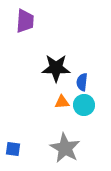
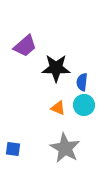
purple trapezoid: moved 25 px down; rotated 45 degrees clockwise
orange triangle: moved 4 px left, 6 px down; rotated 28 degrees clockwise
